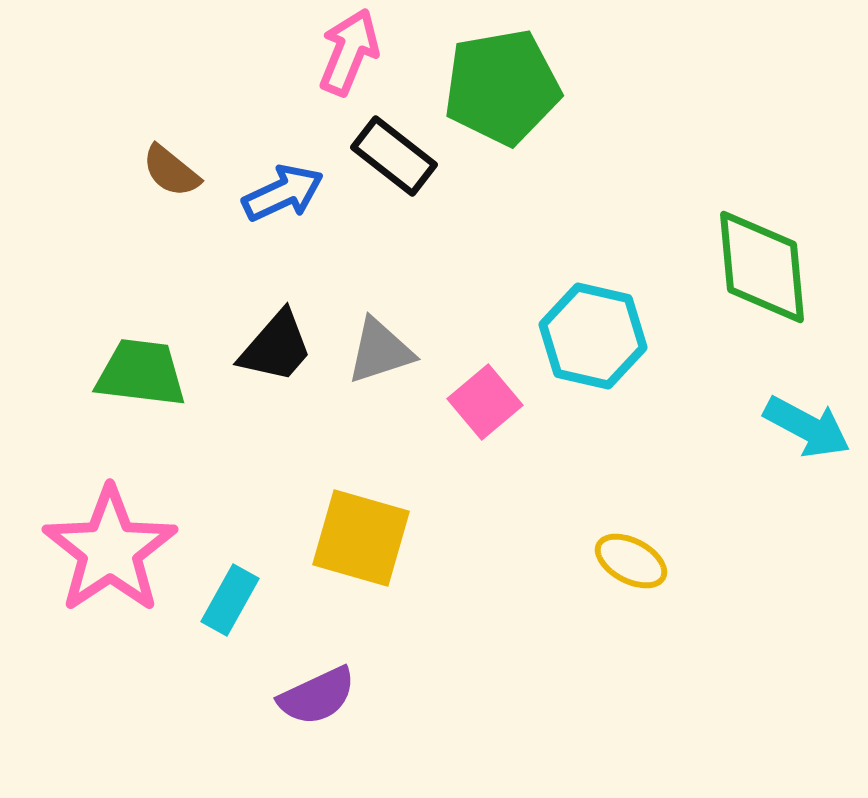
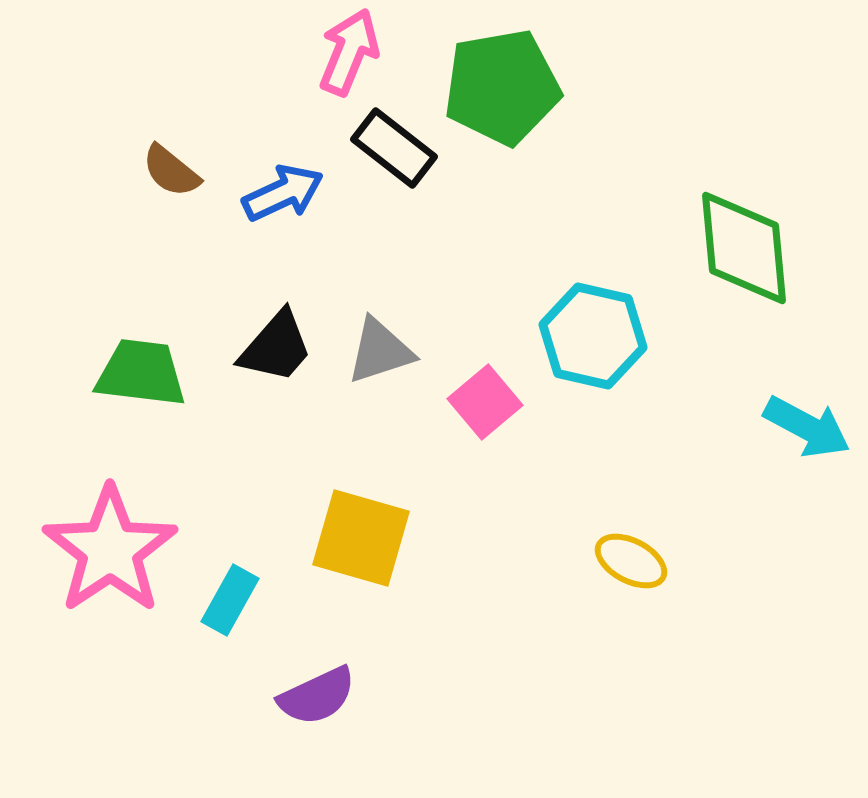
black rectangle: moved 8 px up
green diamond: moved 18 px left, 19 px up
